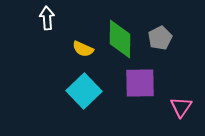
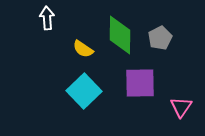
green diamond: moved 4 px up
yellow semicircle: rotated 10 degrees clockwise
